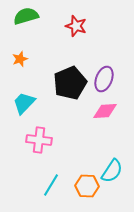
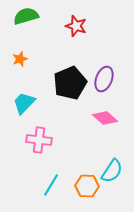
pink diamond: moved 7 px down; rotated 45 degrees clockwise
